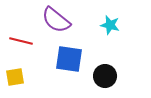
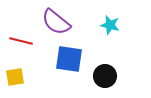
purple semicircle: moved 2 px down
